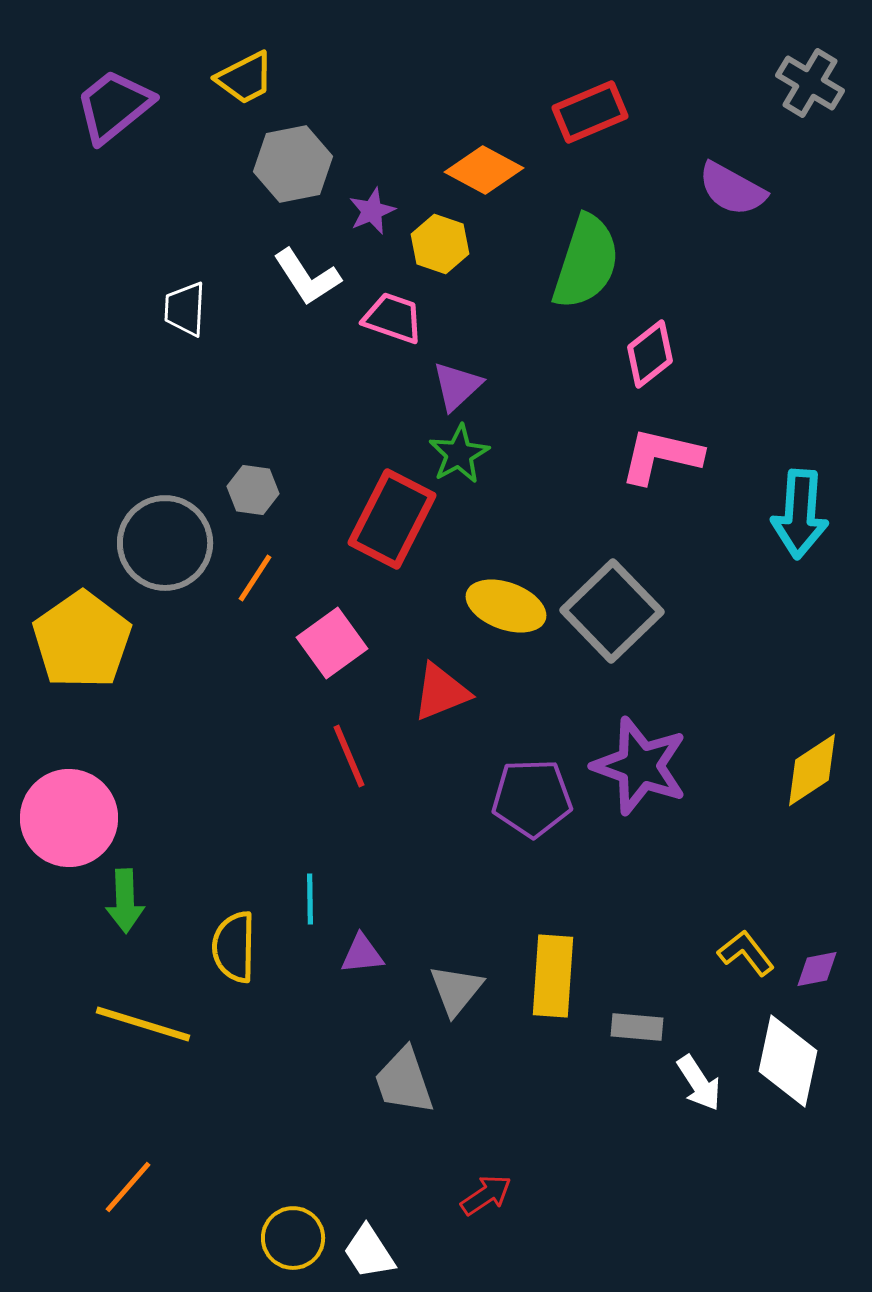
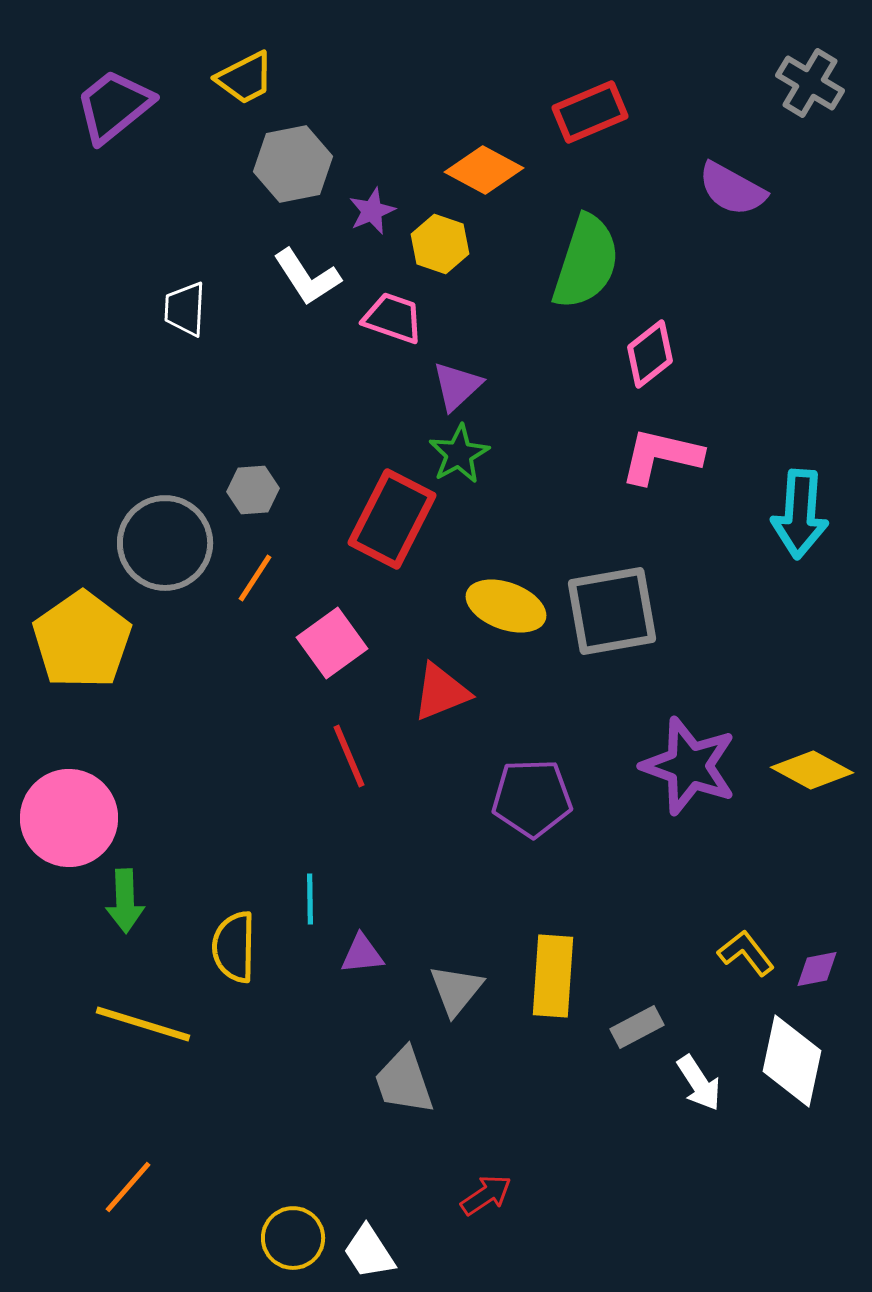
gray hexagon at (253, 490): rotated 12 degrees counterclockwise
gray square at (612, 611): rotated 34 degrees clockwise
purple star at (640, 766): moved 49 px right
yellow diamond at (812, 770): rotated 62 degrees clockwise
gray rectangle at (637, 1027): rotated 33 degrees counterclockwise
white diamond at (788, 1061): moved 4 px right
